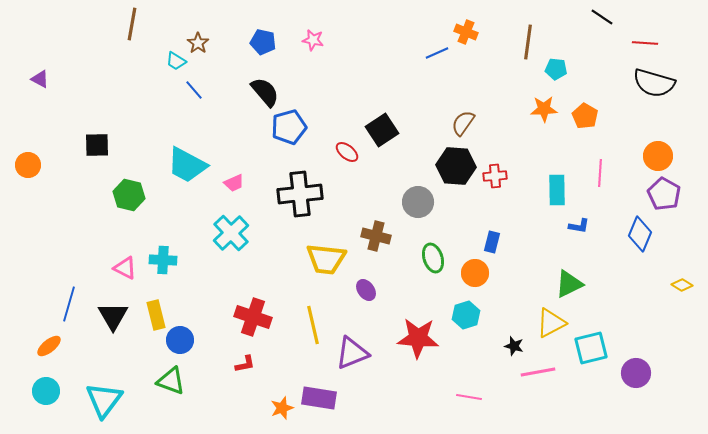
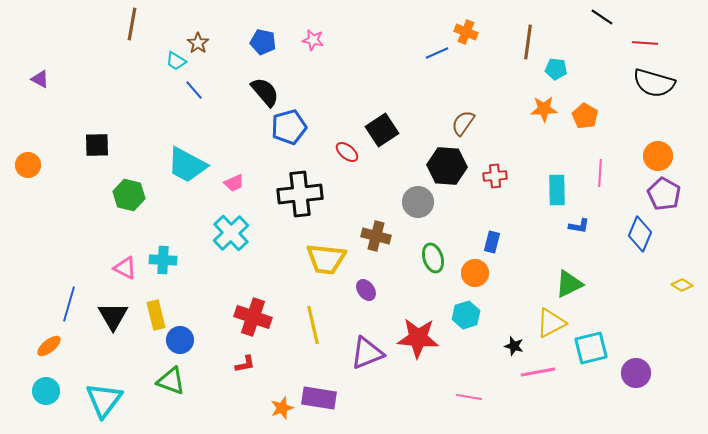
black hexagon at (456, 166): moved 9 px left
purple triangle at (352, 353): moved 15 px right
